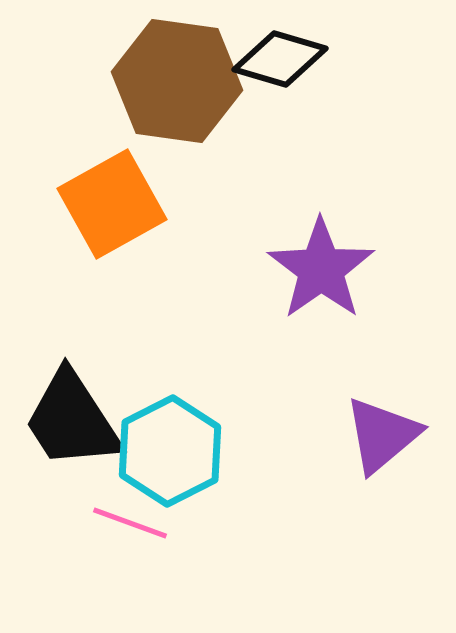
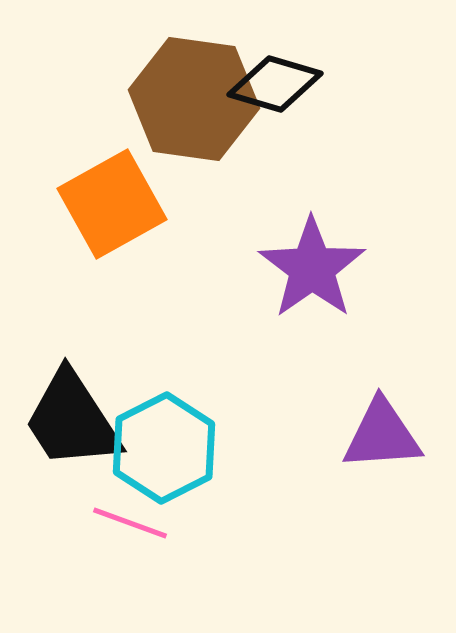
black diamond: moved 5 px left, 25 px down
brown hexagon: moved 17 px right, 18 px down
purple star: moved 9 px left, 1 px up
purple triangle: rotated 36 degrees clockwise
cyan hexagon: moved 6 px left, 3 px up
